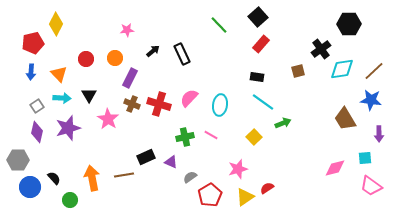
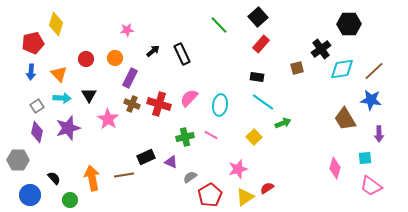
yellow diamond at (56, 24): rotated 10 degrees counterclockwise
brown square at (298, 71): moved 1 px left, 3 px up
pink diamond at (335, 168): rotated 60 degrees counterclockwise
blue circle at (30, 187): moved 8 px down
